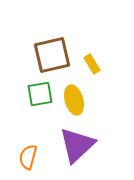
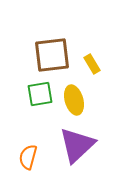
brown square: rotated 6 degrees clockwise
